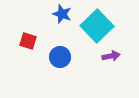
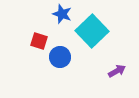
cyan square: moved 5 px left, 5 px down
red square: moved 11 px right
purple arrow: moved 6 px right, 15 px down; rotated 18 degrees counterclockwise
